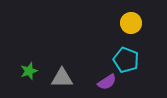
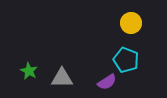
green star: rotated 24 degrees counterclockwise
